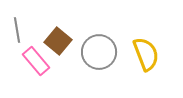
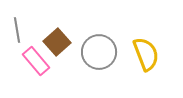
brown square: moved 1 px left, 1 px down; rotated 8 degrees clockwise
